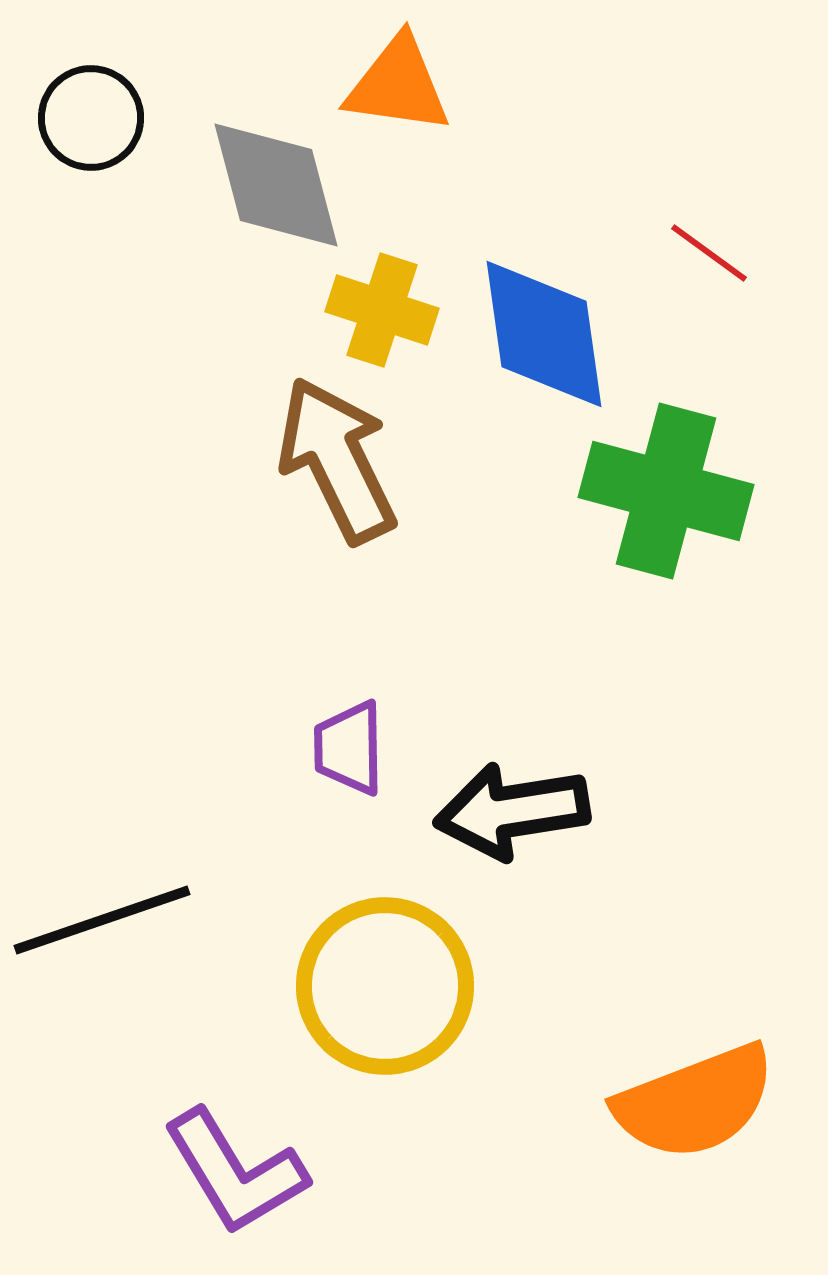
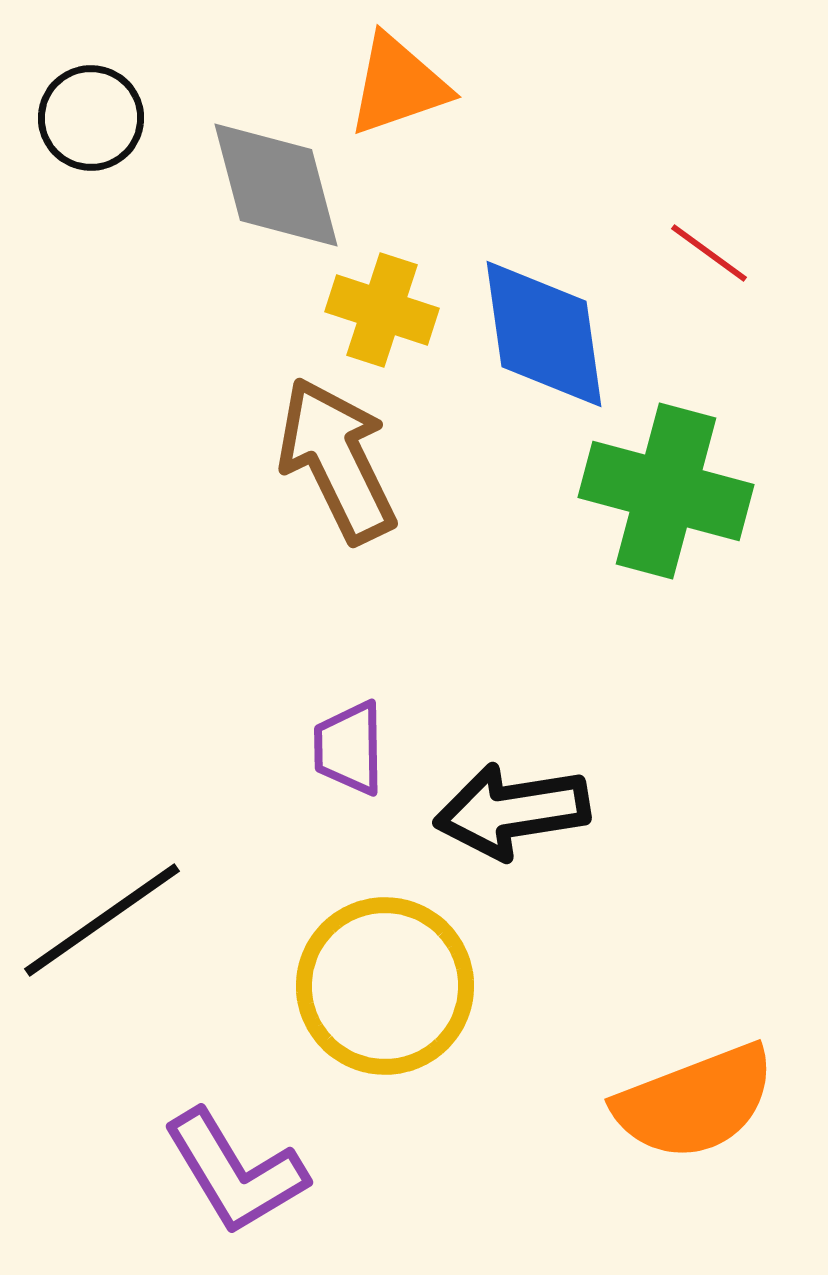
orange triangle: rotated 27 degrees counterclockwise
black line: rotated 16 degrees counterclockwise
